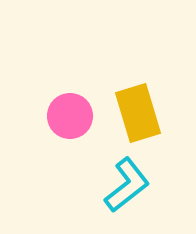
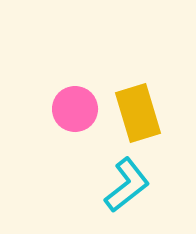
pink circle: moved 5 px right, 7 px up
